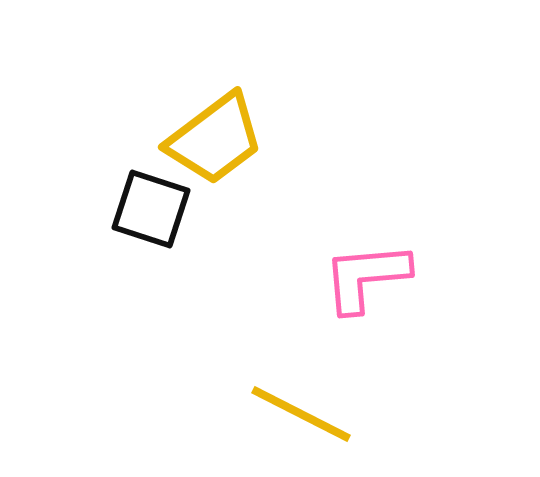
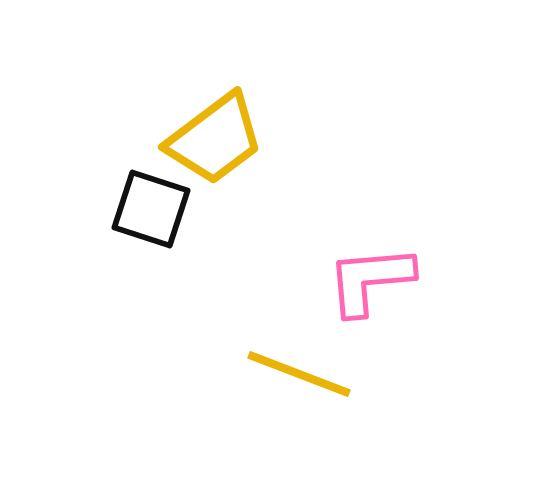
pink L-shape: moved 4 px right, 3 px down
yellow line: moved 2 px left, 40 px up; rotated 6 degrees counterclockwise
